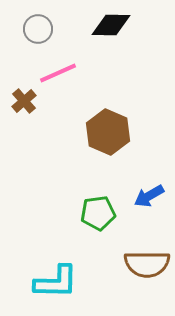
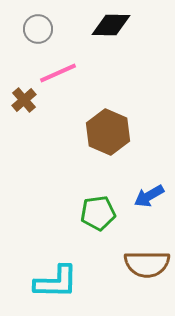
brown cross: moved 1 px up
